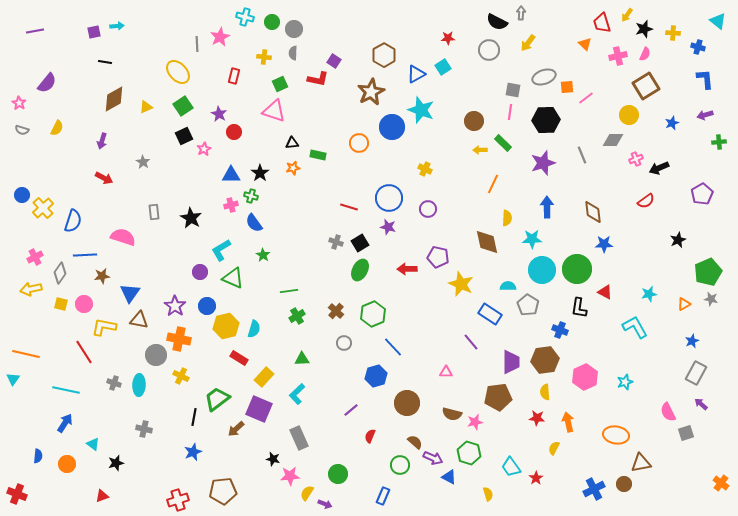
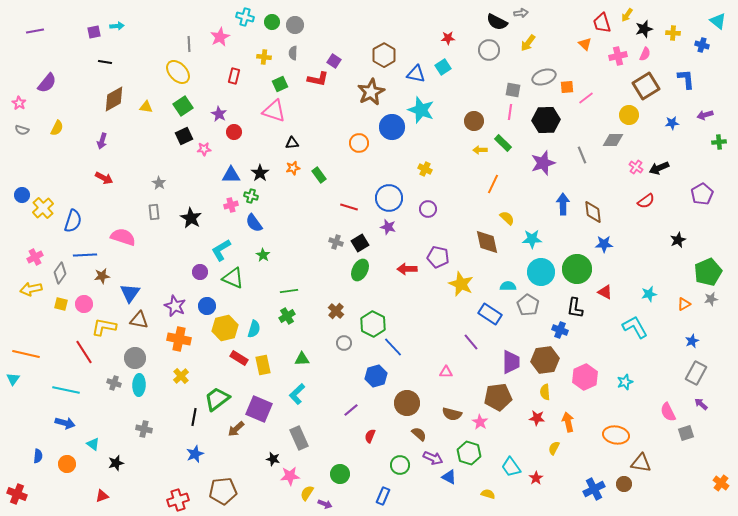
gray arrow at (521, 13): rotated 80 degrees clockwise
gray circle at (294, 29): moved 1 px right, 4 px up
gray line at (197, 44): moved 8 px left
blue cross at (698, 47): moved 4 px right, 2 px up
blue triangle at (416, 74): rotated 42 degrees clockwise
blue L-shape at (705, 79): moved 19 px left
yellow triangle at (146, 107): rotated 32 degrees clockwise
blue star at (672, 123): rotated 16 degrees clockwise
pink star at (204, 149): rotated 24 degrees clockwise
green rectangle at (318, 155): moved 1 px right, 20 px down; rotated 42 degrees clockwise
pink cross at (636, 159): moved 8 px down; rotated 32 degrees counterclockwise
gray star at (143, 162): moved 16 px right, 21 px down
blue arrow at (547, 207): moved 16 px right, 3 px up
yellow semicircle at (507, 218): rotated 49 degrees counterclockwise
cyan circle at (542, 270): moved 1 px left, 2 px down
gray star at (711, 299): rotated 24 degrees counterclockwise
purple star at (175, 306): rotated 10 degrees counterclockwise
black L-shape at (579, 308): moved 4 px left
green hexagon at (373, 314): moved 10 px down; rotated 10 degrees counterclockwise
green cross at (297, 316): moved 10 px left
yellow hexagon at (226, 326): moved 1 px left, 2 px down
gray circle at (156, 355): moved 21 px left, 3 px down
yellow cross at (181, 376): rotated 21 degrees clockwise
yellow rectangle at (264, 377): moved 1 px left, 12 px up; rotated 54 degrees counterclockwise
pink star at (475, 422): moved 5 px right; rotated 28 degrees counterclockwise
blue arrow at (65, 423): rotated 72 degrees clockwise
brown semicircle at (415, 442): moved 4 px right, 8 px up
blue star at (193, 452): moved 2 px right, 2 px down
brown triangle at (641, 463): rotated 20 degrees clockwise
green circle at (338, 474): moved 2 px right
yellow semicircle at (488, 494): rotated 56 degrees counterclockwise
